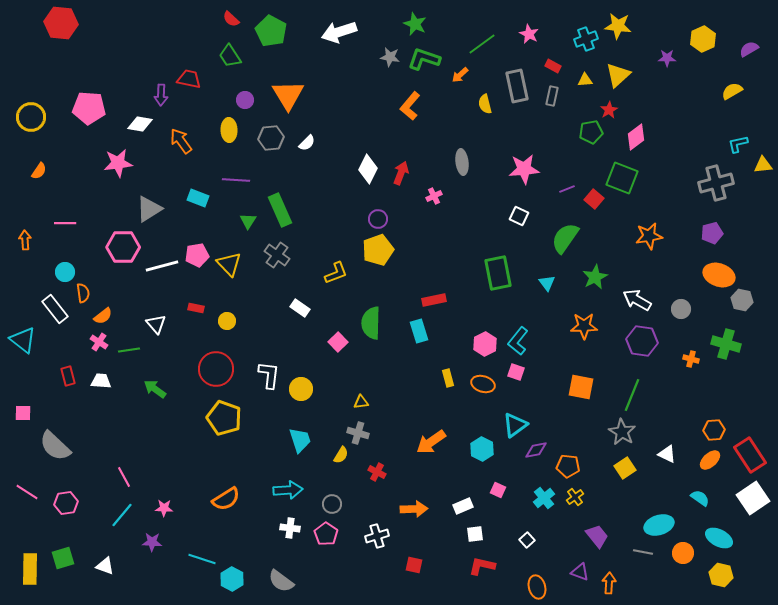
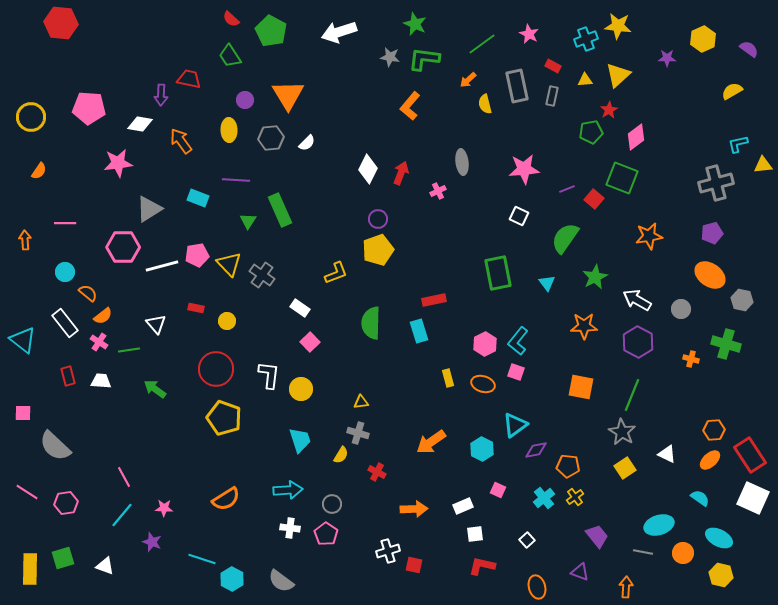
purple semicircle at (749, 49): rotated 66 degrees clockwise
green L-shape at (424, 59): rotated 12 degrees counterclockwise
orange arrow at (460, 75): moved 8 px right, 5 px down
pink cross at (434, 196): moved 4 px right, 5 px up
gray cross at (277, 255): moved 15 px left, 20 px down
orange ellipse at (719, 275): moved 9 px left; rotated 16 degrees clockwise
orange semicircle at (83, 293): moved 5 px right; rotated 42 degrees counterclockwise
white rectangle at (55, 309): moved 10 px right, 14 px down
purple hexagon at (642, 341): moved 4 px left, 1 px down; rotated 20 degrees clockwise
pink square at (338, 342): moved 28 px left
white square at (753, 498): rotated 32 degrees counterclockwise
white cross at (377, 536): moved 11 px right, 15 px down
purple star at (152, 542): rotated 18 degrees clockwise
orange arrow at (609, 583): moved 17 px right, 4 px down
